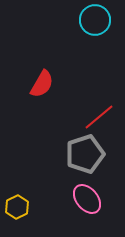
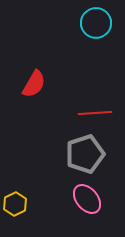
cyan circle: moved 1 px right, 3 px down
red semicircle: moved 8 px left
red line: moved 4 px left, 4 px up; rotated 36 degrees clockwise
yellow hexagon: moved 2 px left, 3 px up
